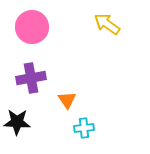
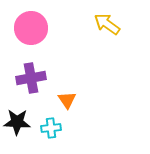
pink circle: moved 1 px left, 1 px down
cyan cross: moved 33 px left
